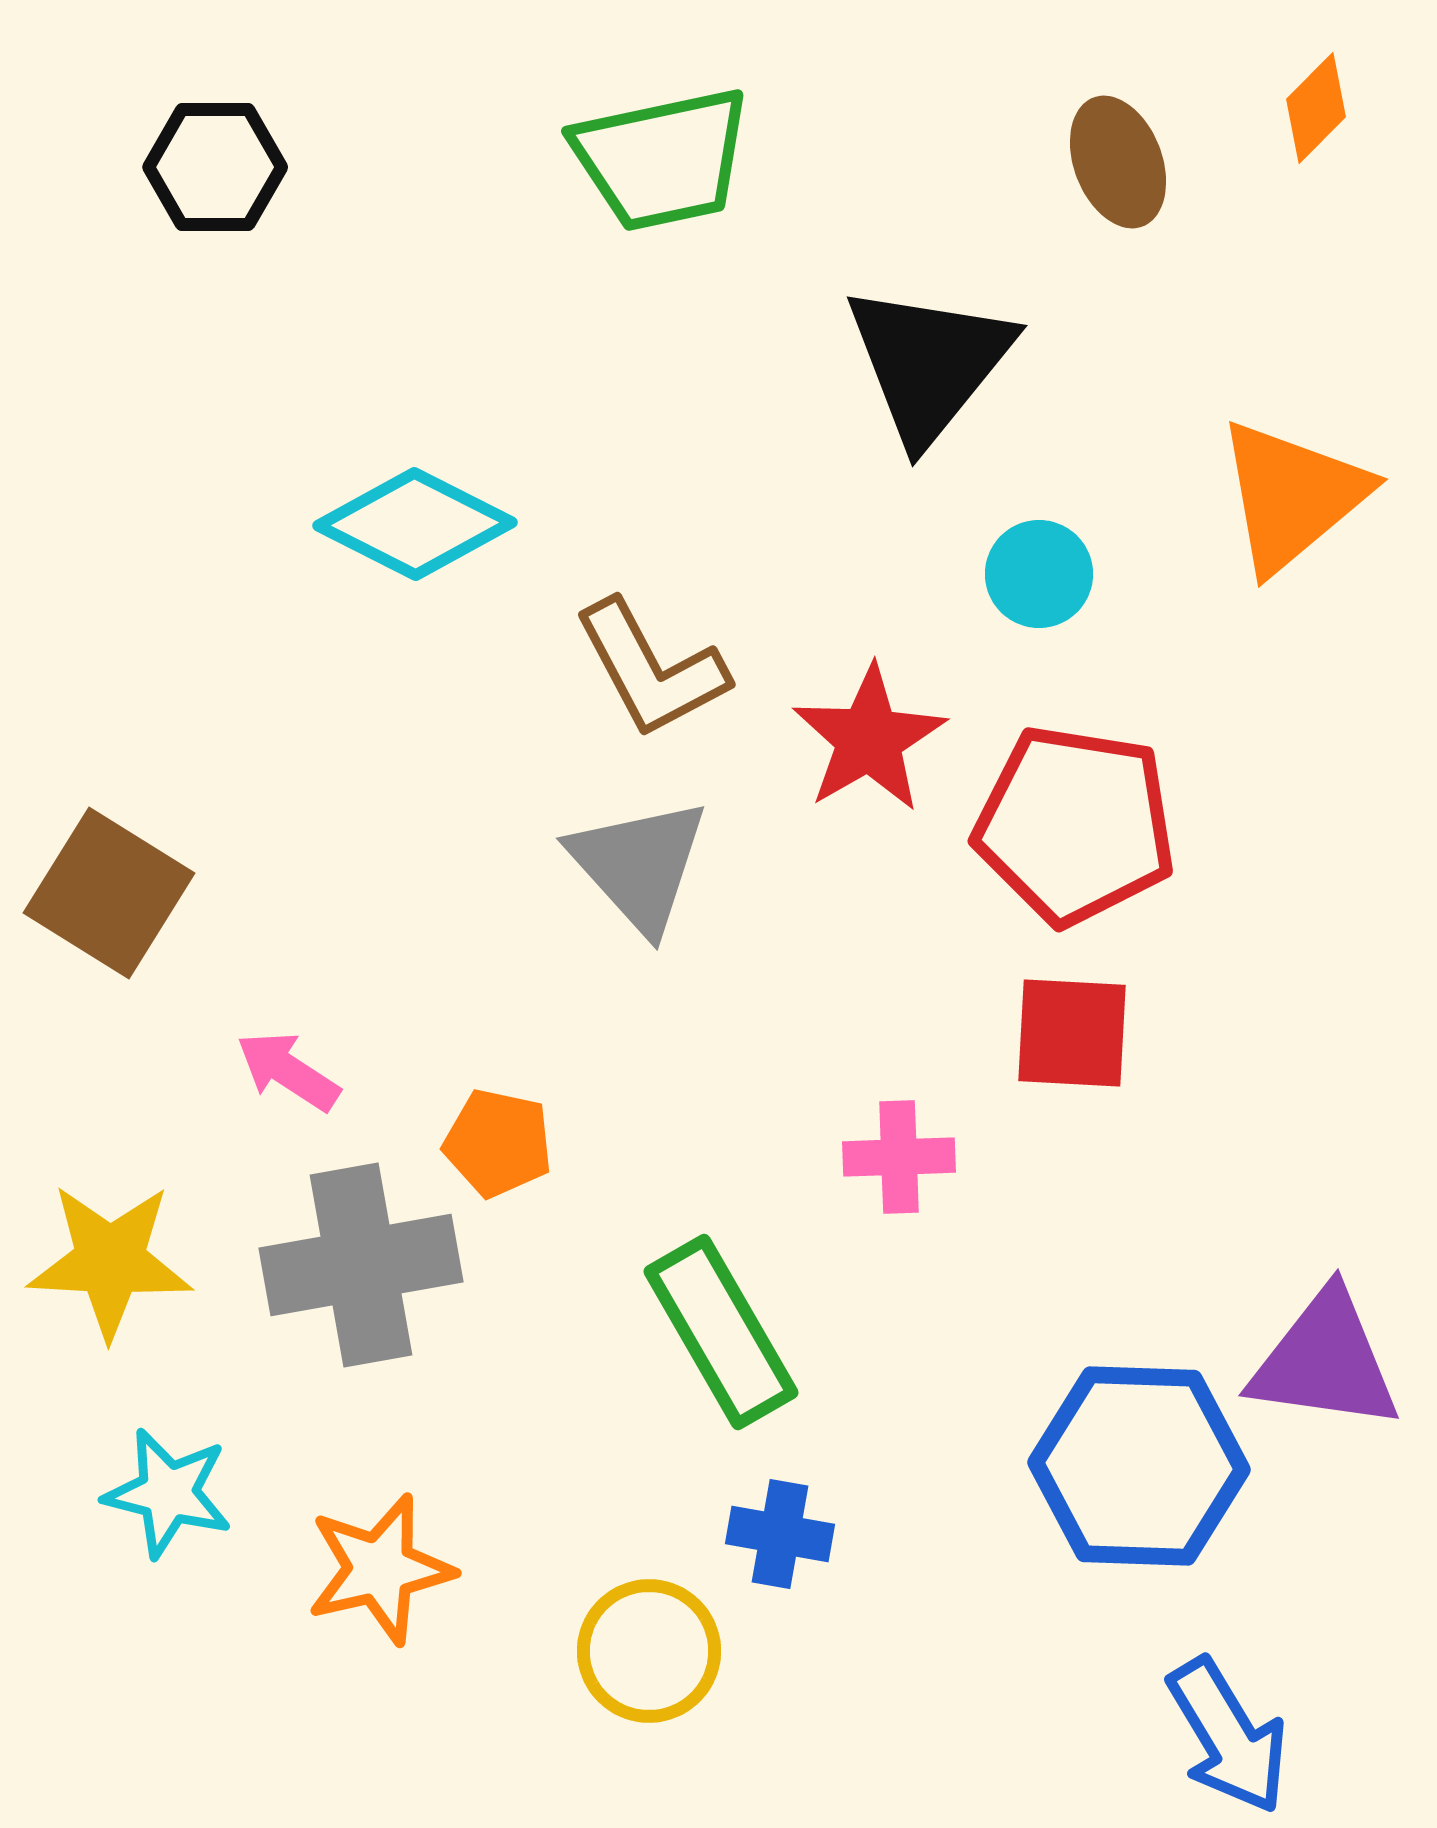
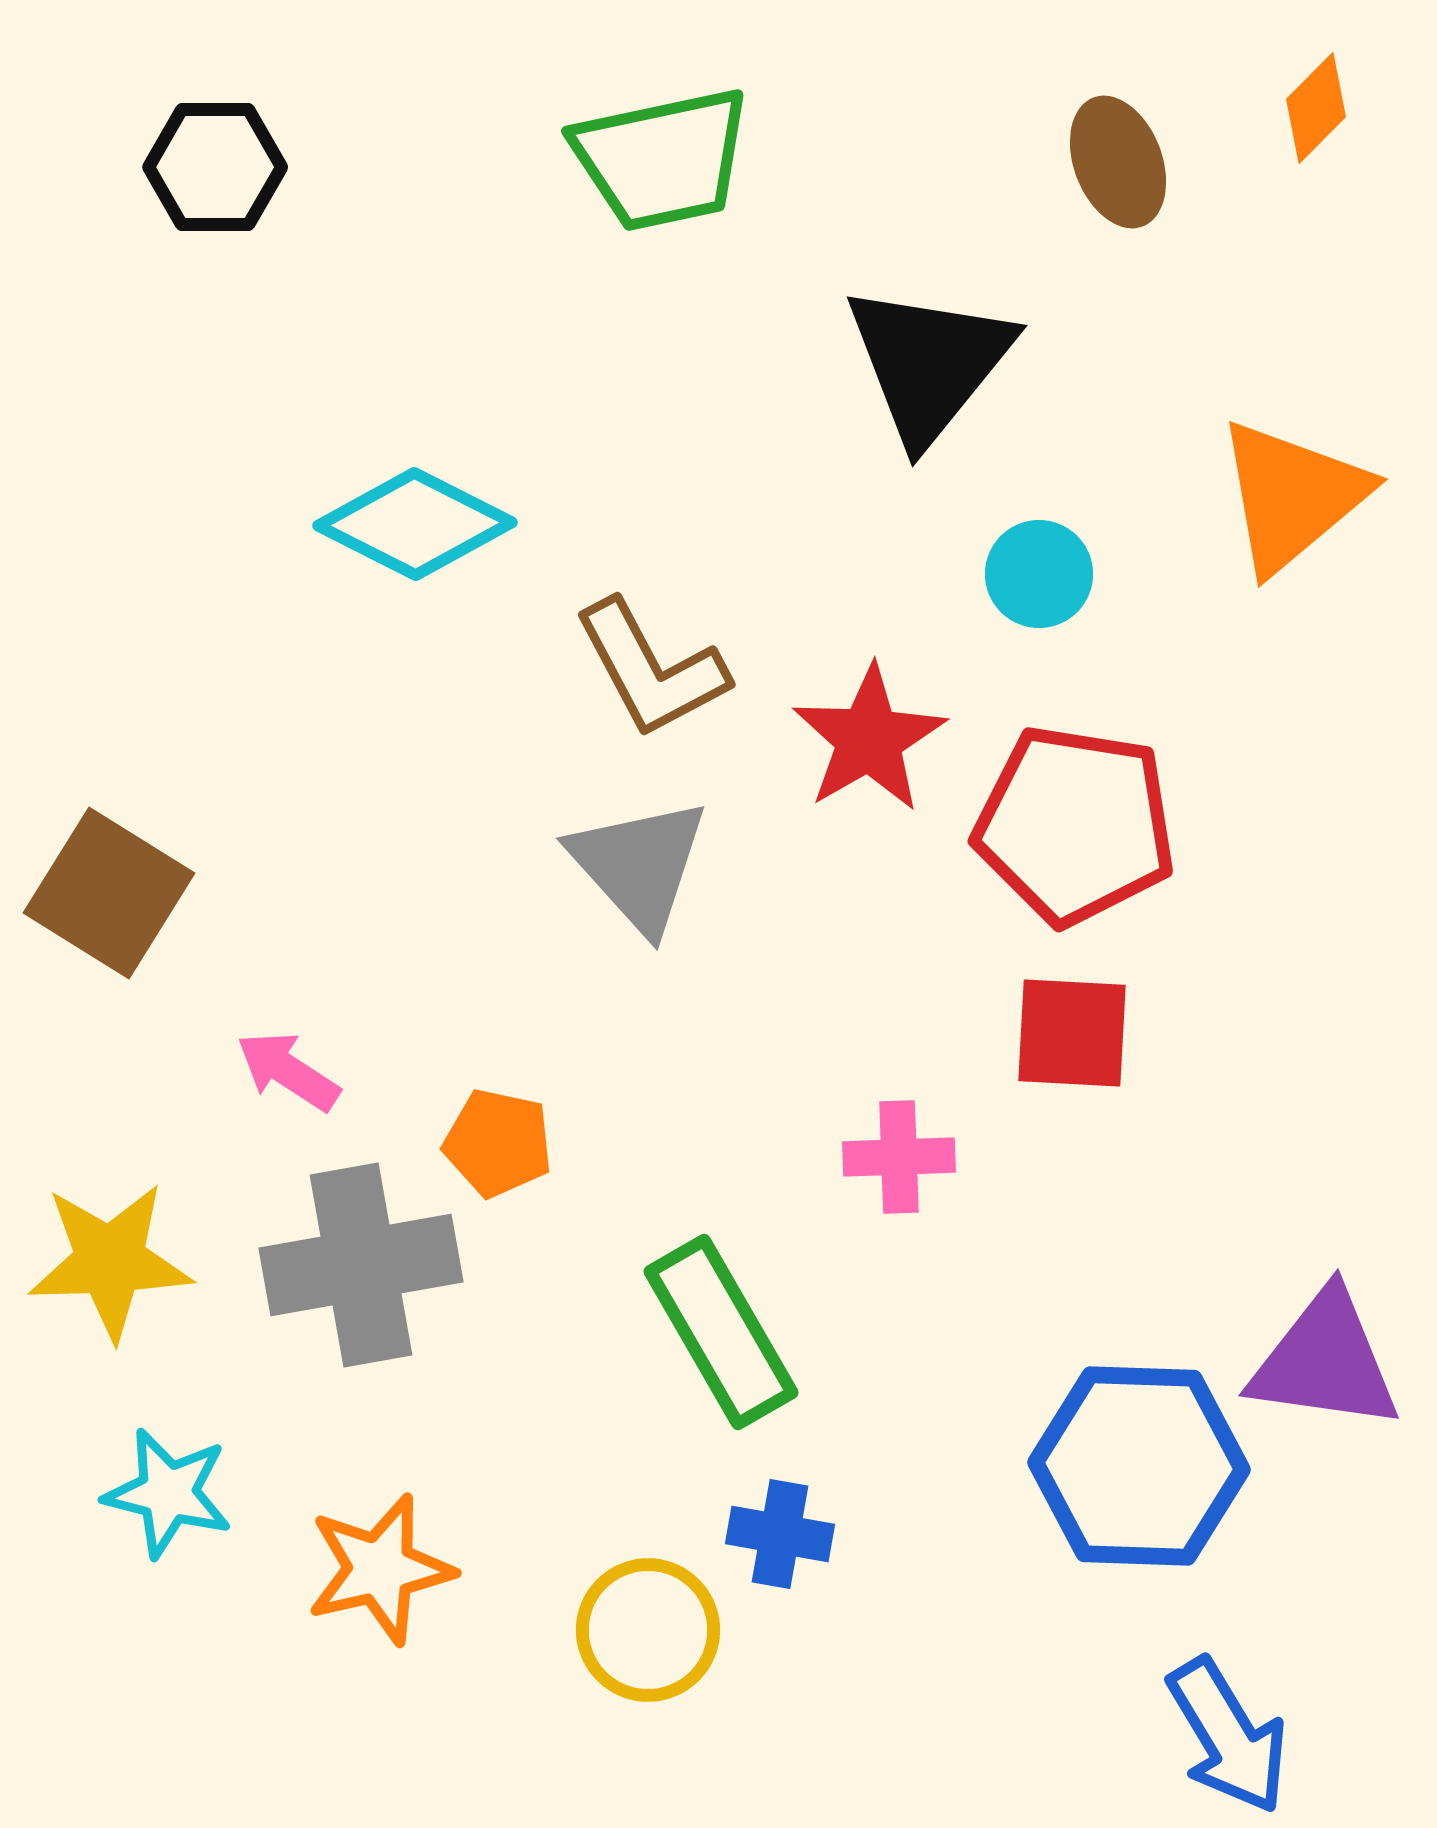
yellow star: rotated 5 degrees counterclockwise
yellow circle: moved 1 px left, 21 px up
